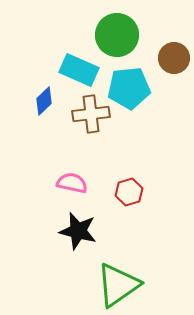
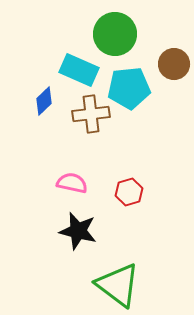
green circle: moved 2 px left, 1 px up
brown circle: moved 6 px down
green triangle: rotated 48 degrees counterclockwise
